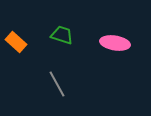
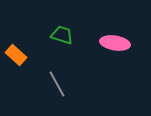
orange rectangle: moved 13 px down
